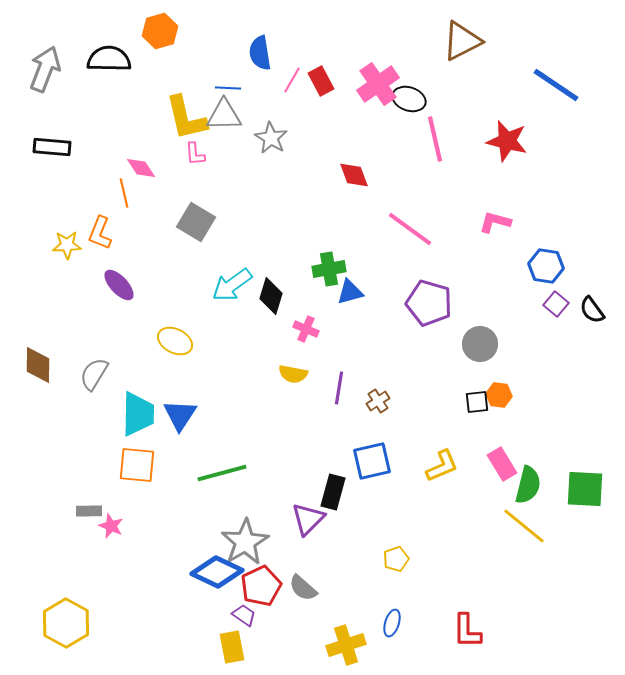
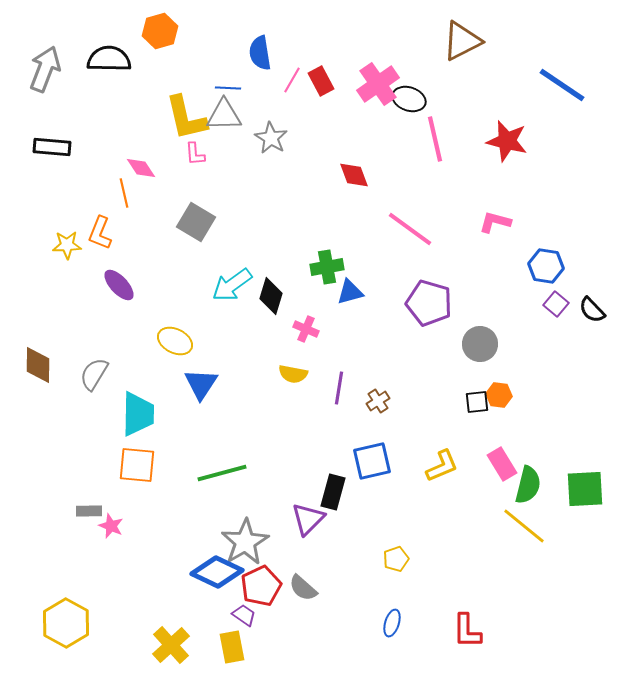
blue line at (556, 85): moved 6 px right
green cross at (329, 269): moved 2 px left, 2 px up
black semicircle at (592, 310): rotated 8 degrees counterclockwise
blue triangle at (180, 415): moved 21 px right, 31 px up
green square at (585, 489): rotated 6 degrees counterclockwise
yellow cross at (346, 645): moved 175 px left; rotated 24 degrees counterclockwise
